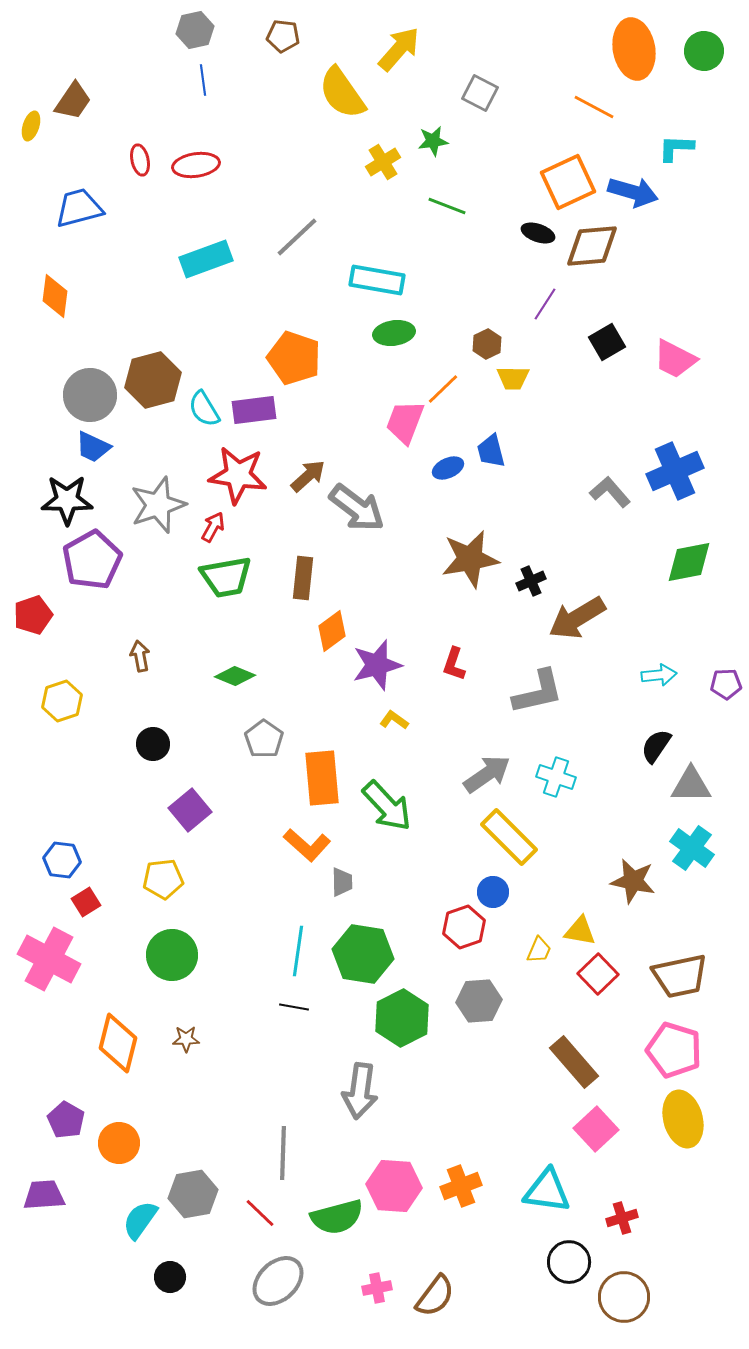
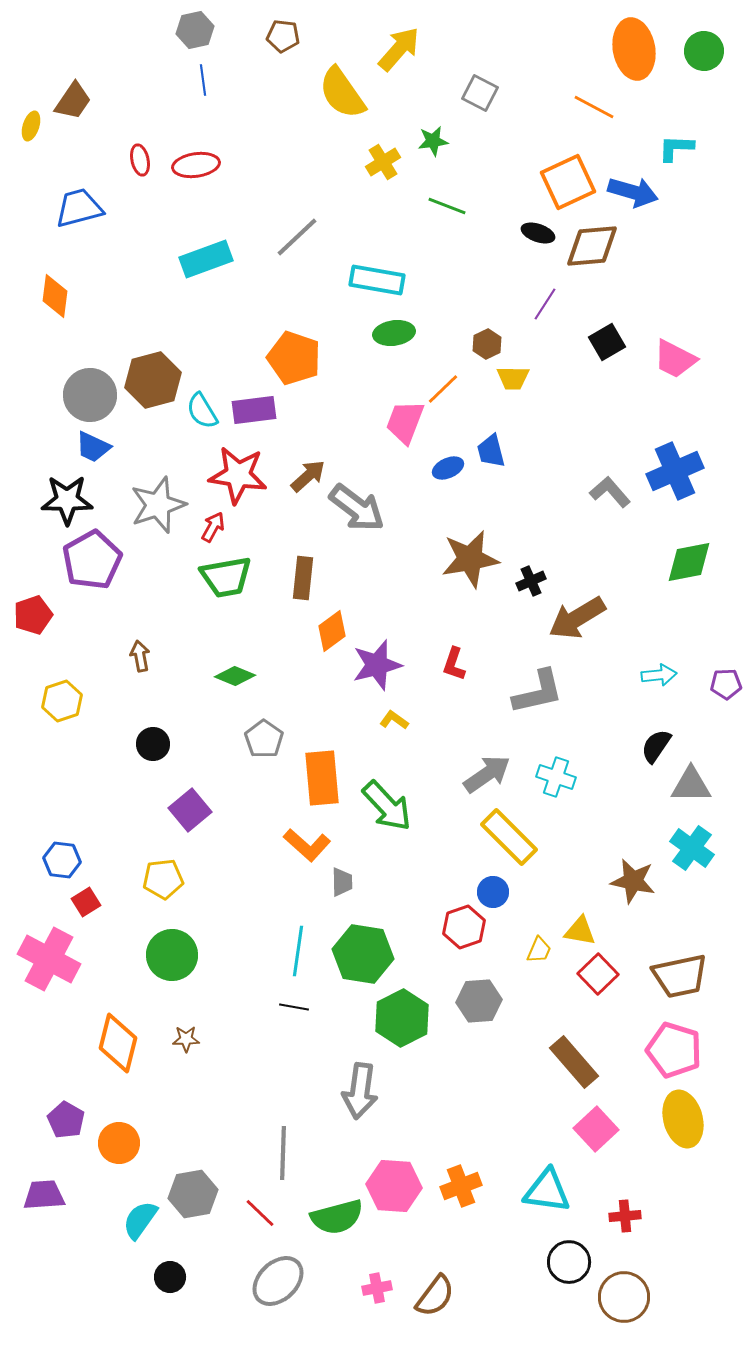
cyan semicircle at (204, 409): moved 2 px left, 2 px down
red cross at (622, 1218): moved 3 px right, 2 px up; rotated 12 degrees clockwise
